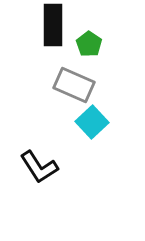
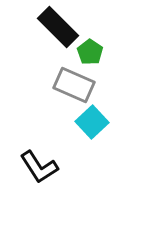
black rectangle: moved 5 px right, 2 px down; rotated 45 degrees counterclockwise
green pentagon: moved 1 px right, 8 px down
